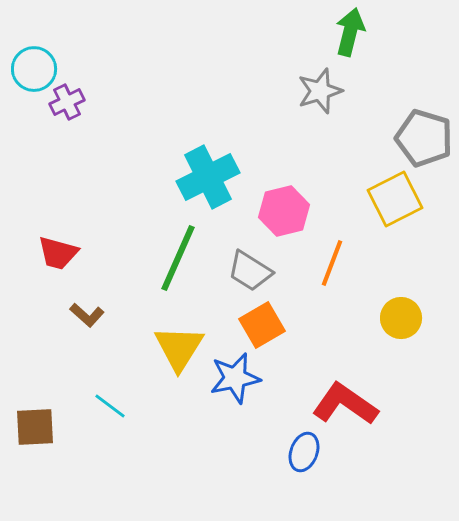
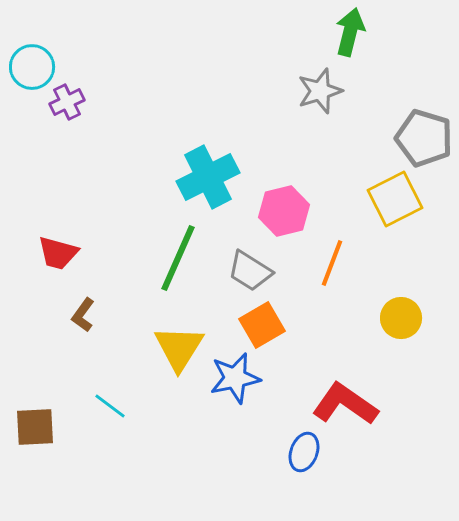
cyan circle: moved 2 px left, 2 px up
brown L-shape: moved 4 px left; rotated 84 degrees clockwise
